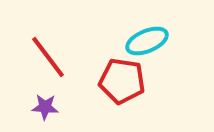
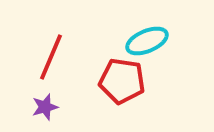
red line: moved 3 px right; rotated 60 degrees clockwise
purple star: rotated 20 degrees counterclockwise
